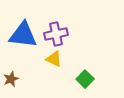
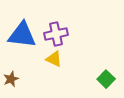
blue triangle: moved 1 px left
green square: moved 21 px right
